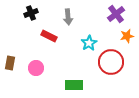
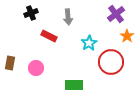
orange star: rotated 24 degrees counterclockwise
